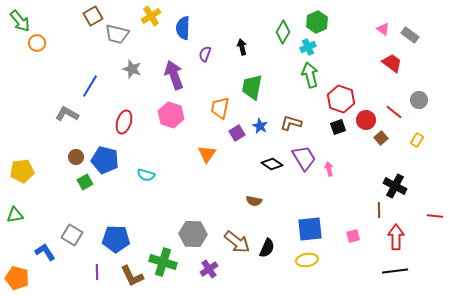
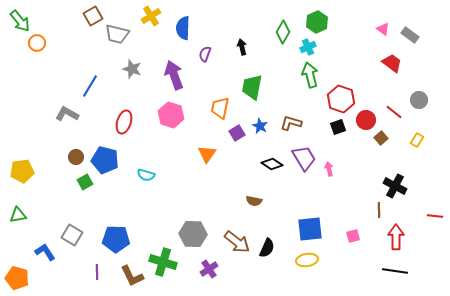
green triangle at (15, 215): moved 3 px right
black line at (395, 271): rotated 15 degrees clockwise
